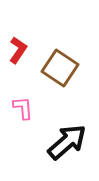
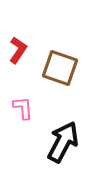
brown square: rotated 15 degrees counterclockwise
black arrow: moved 4 px left; rotated 21 degrees counterclockwise
